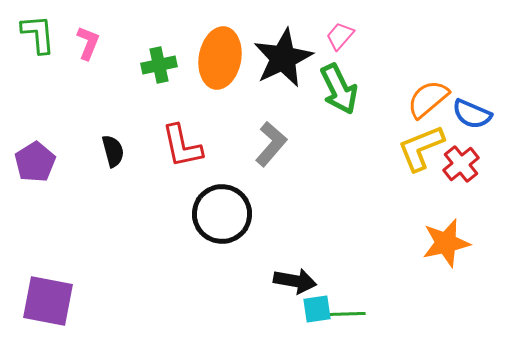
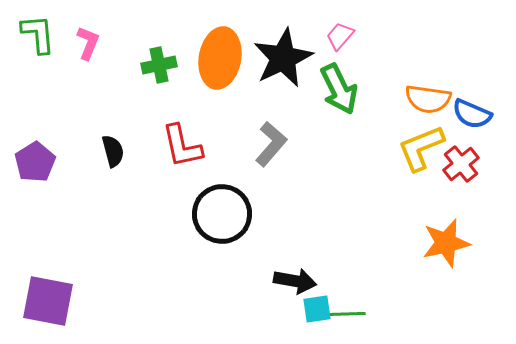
orange semicircle: rotated 132 degrees counterclockwise
